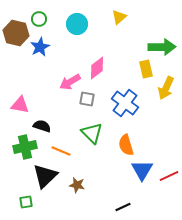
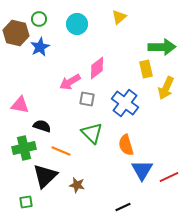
green cross: moved 1 px left, 1 px down
red line: moved 1 px down
